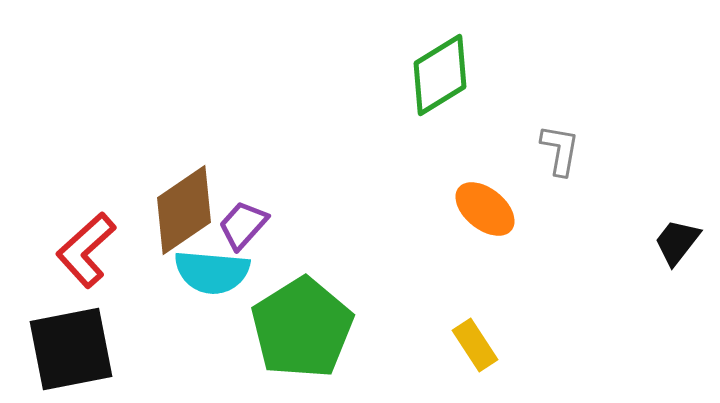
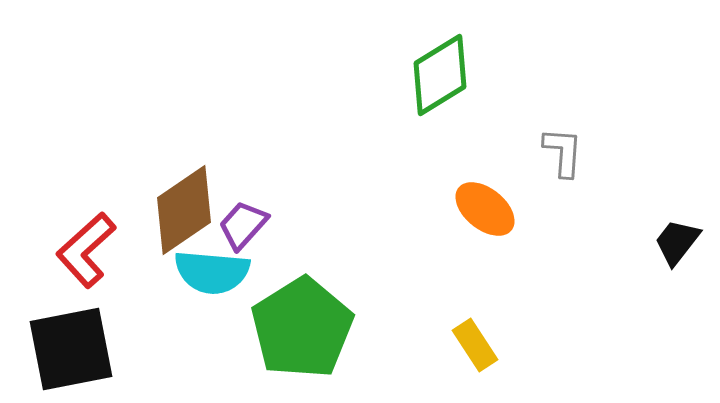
gray L-shape: moved 3 px right, 2 px down; rotated 6 degrees counterclockwise
